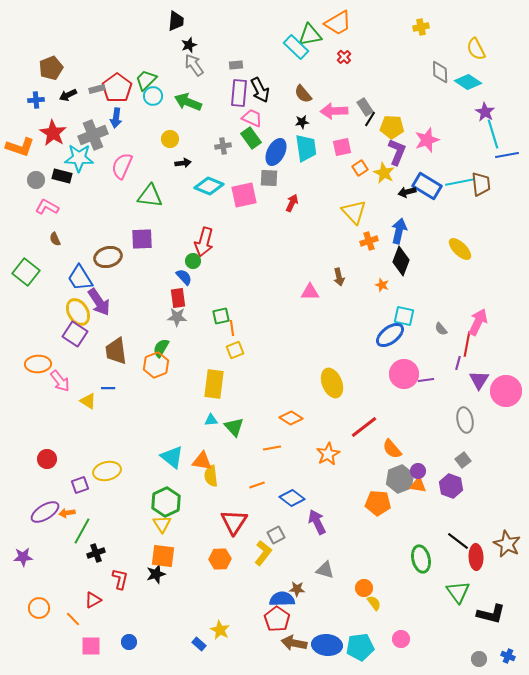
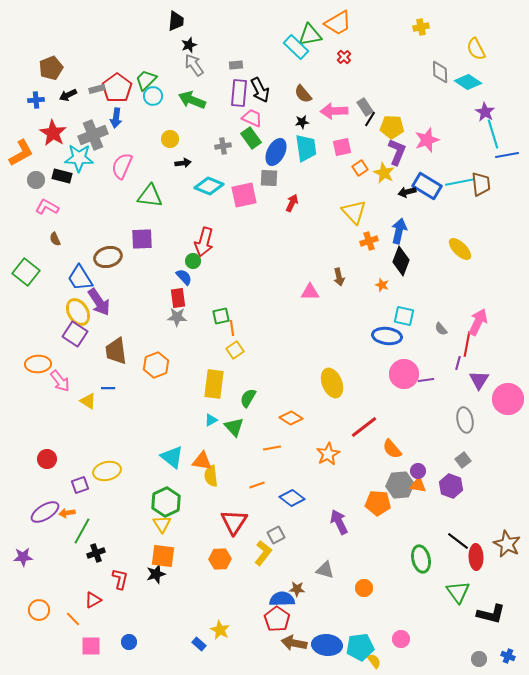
green arrow at (188, 102): moved 4 px right, 2 px up
orange L-shape at (20, 147): moved 1 px right, 6 px down; rotated 48 degrees counterclockwise
blue ellipse at (390, 335): moved 3 px left, 1 px down; rotated 44 degrees clockwise
green semicircle at (161, 348): moved 87 px right, 50 px down
yellow square at (235, 350): rotated 12 degrees counterclockwise
pink circle at (506, 391): moved 2 px right, 8 px down
cyan triangle at (211, 420): rotated 24 degrees counterclockwise
gray hexagon at (400, 479): moved 6 px down; rotated 16 degrees clockwise
purple arrow at (317, 522): moved 22 px right
yellow semicircle at (374, 603): moved 58 px down
orange circle at (39, 608): moved 2 px down
